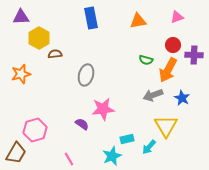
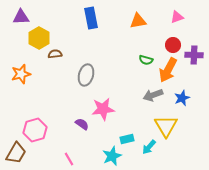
blue star: rotated 21 degrees clockwise
